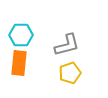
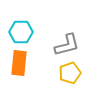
cyan hexagon: moved 3 px up
